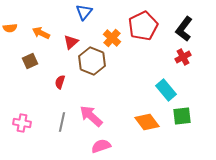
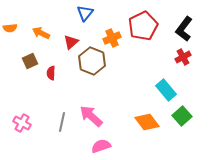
blue triangle: moved 1 px right, 1 px down
orange cross: rotated 24 degrees clockwise
red semicircle: moved 9 px left, 9 px up; rotated 16 degrees counterclockwise
green square: rotated 36 degrees counterclockwise
pink cross: rotated 18 degrees clockwise
